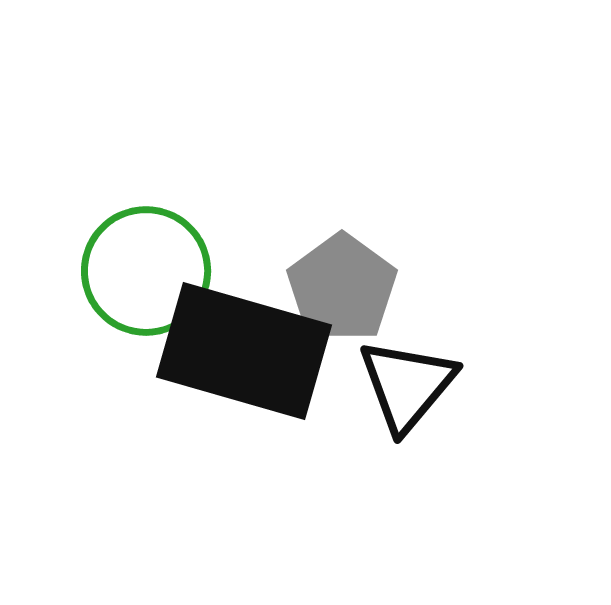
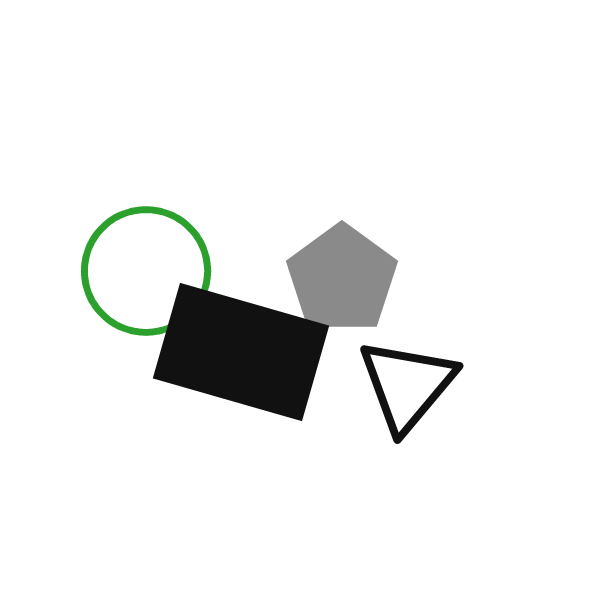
gray pentagon: moved 9 px up
black rectangle: moved 3 px left, 1 px down
